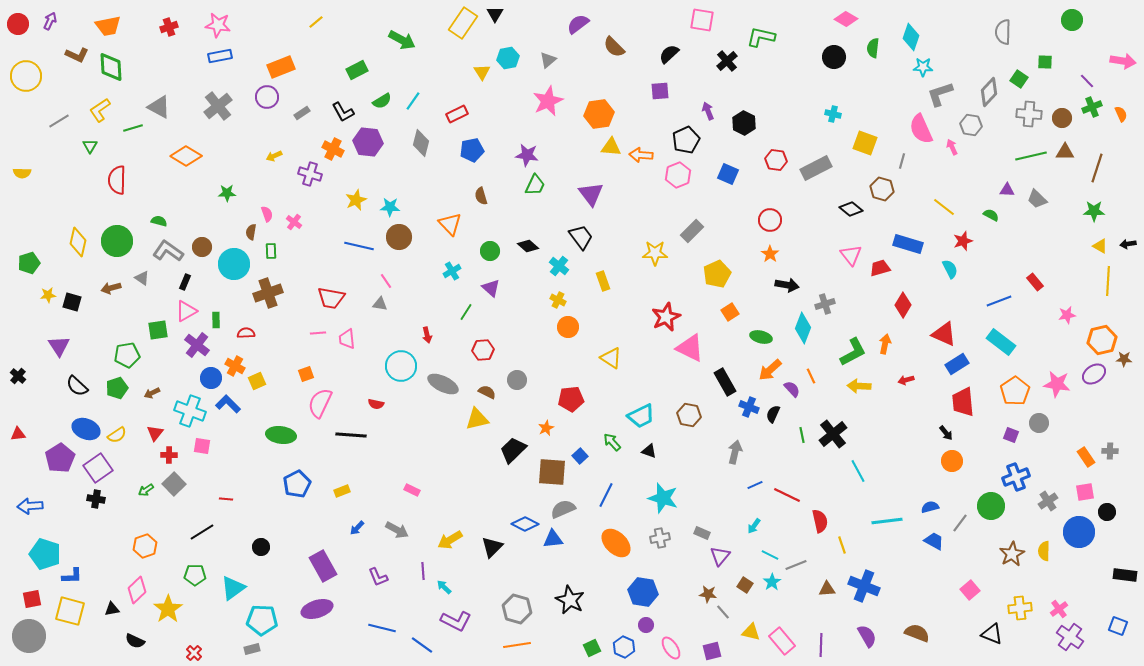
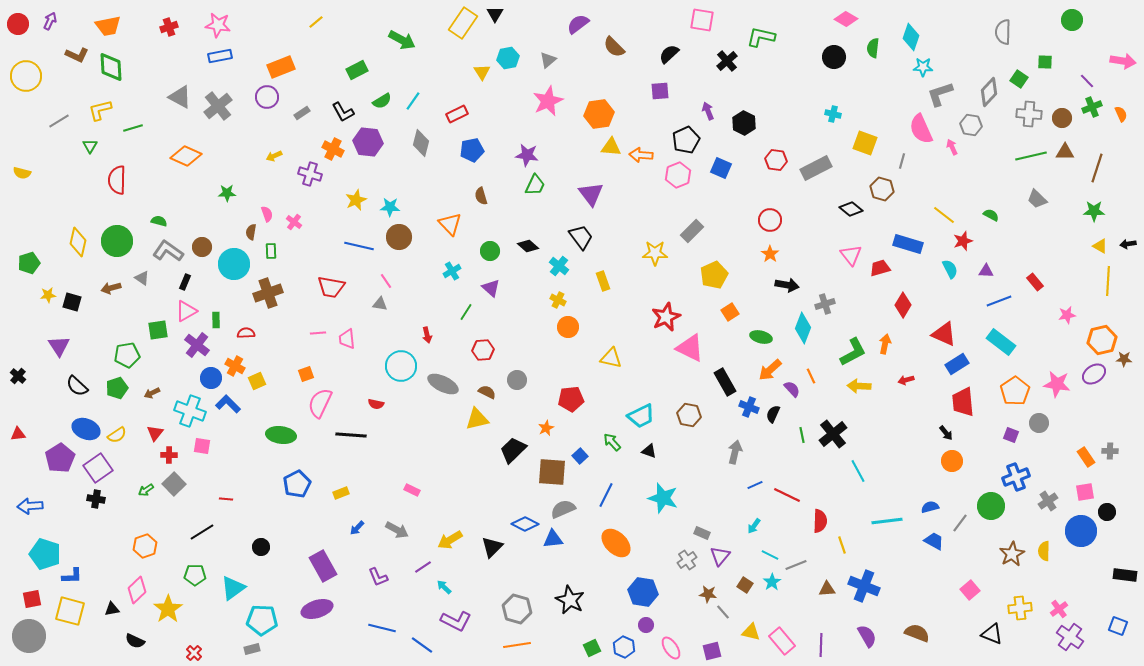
gray triangle at (159, 107): moved 21 px right, 10 px up
yellow L-shape at (100, 110): rotated 20 degrees clockwise
orange diamond at (186, 156): rotated 8 degrees counterclockwise
yellow semicircle at (22, 173): rotated 12 degrees clockwise
blue square at (728, 174): moved 7 px left, 6 px up
purple triangle at (1007, 190): moved 21 px left, 81 px down
yellow line at (944, 207): moved 8 px down
yellow pentagon at (717, 274): moved 3 px left, 1 px down
red trapezoid at (331, 298): moved 11 px up
yellow triangle at (611, 358): rotated 20 degrees counterclockwise
yellow rectangle at (342, 491): moved 1 px left, 2 px down
red semicircle at (820, 521): rotated 15 degrees clockwise
blue circle at (1079, 532): moved 2 px right, 1 px up
gray cross at (660, 538): moved 27 px right, 22 px down; rotated 24 degrees counterclockwise
purple line at (423, 571): moved 4 px up; rotated 60 degrees clockwise
